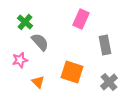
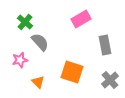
pink rectangle: rotated 36 degrees clockwise
gray cross: moved 1 px right, 2 px up
